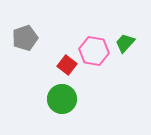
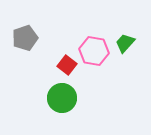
green circle: moved 1 px up
